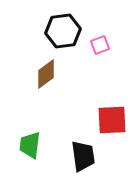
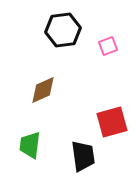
black hexagon: moved 1 px up
pink square: moved 8 px right, 1 px down
brown diamond: moved 3 px left, 16 px down; rotated 12 degrees clockwise
red square: moved 2 px down; rotated 12 degrees counterclockwise
